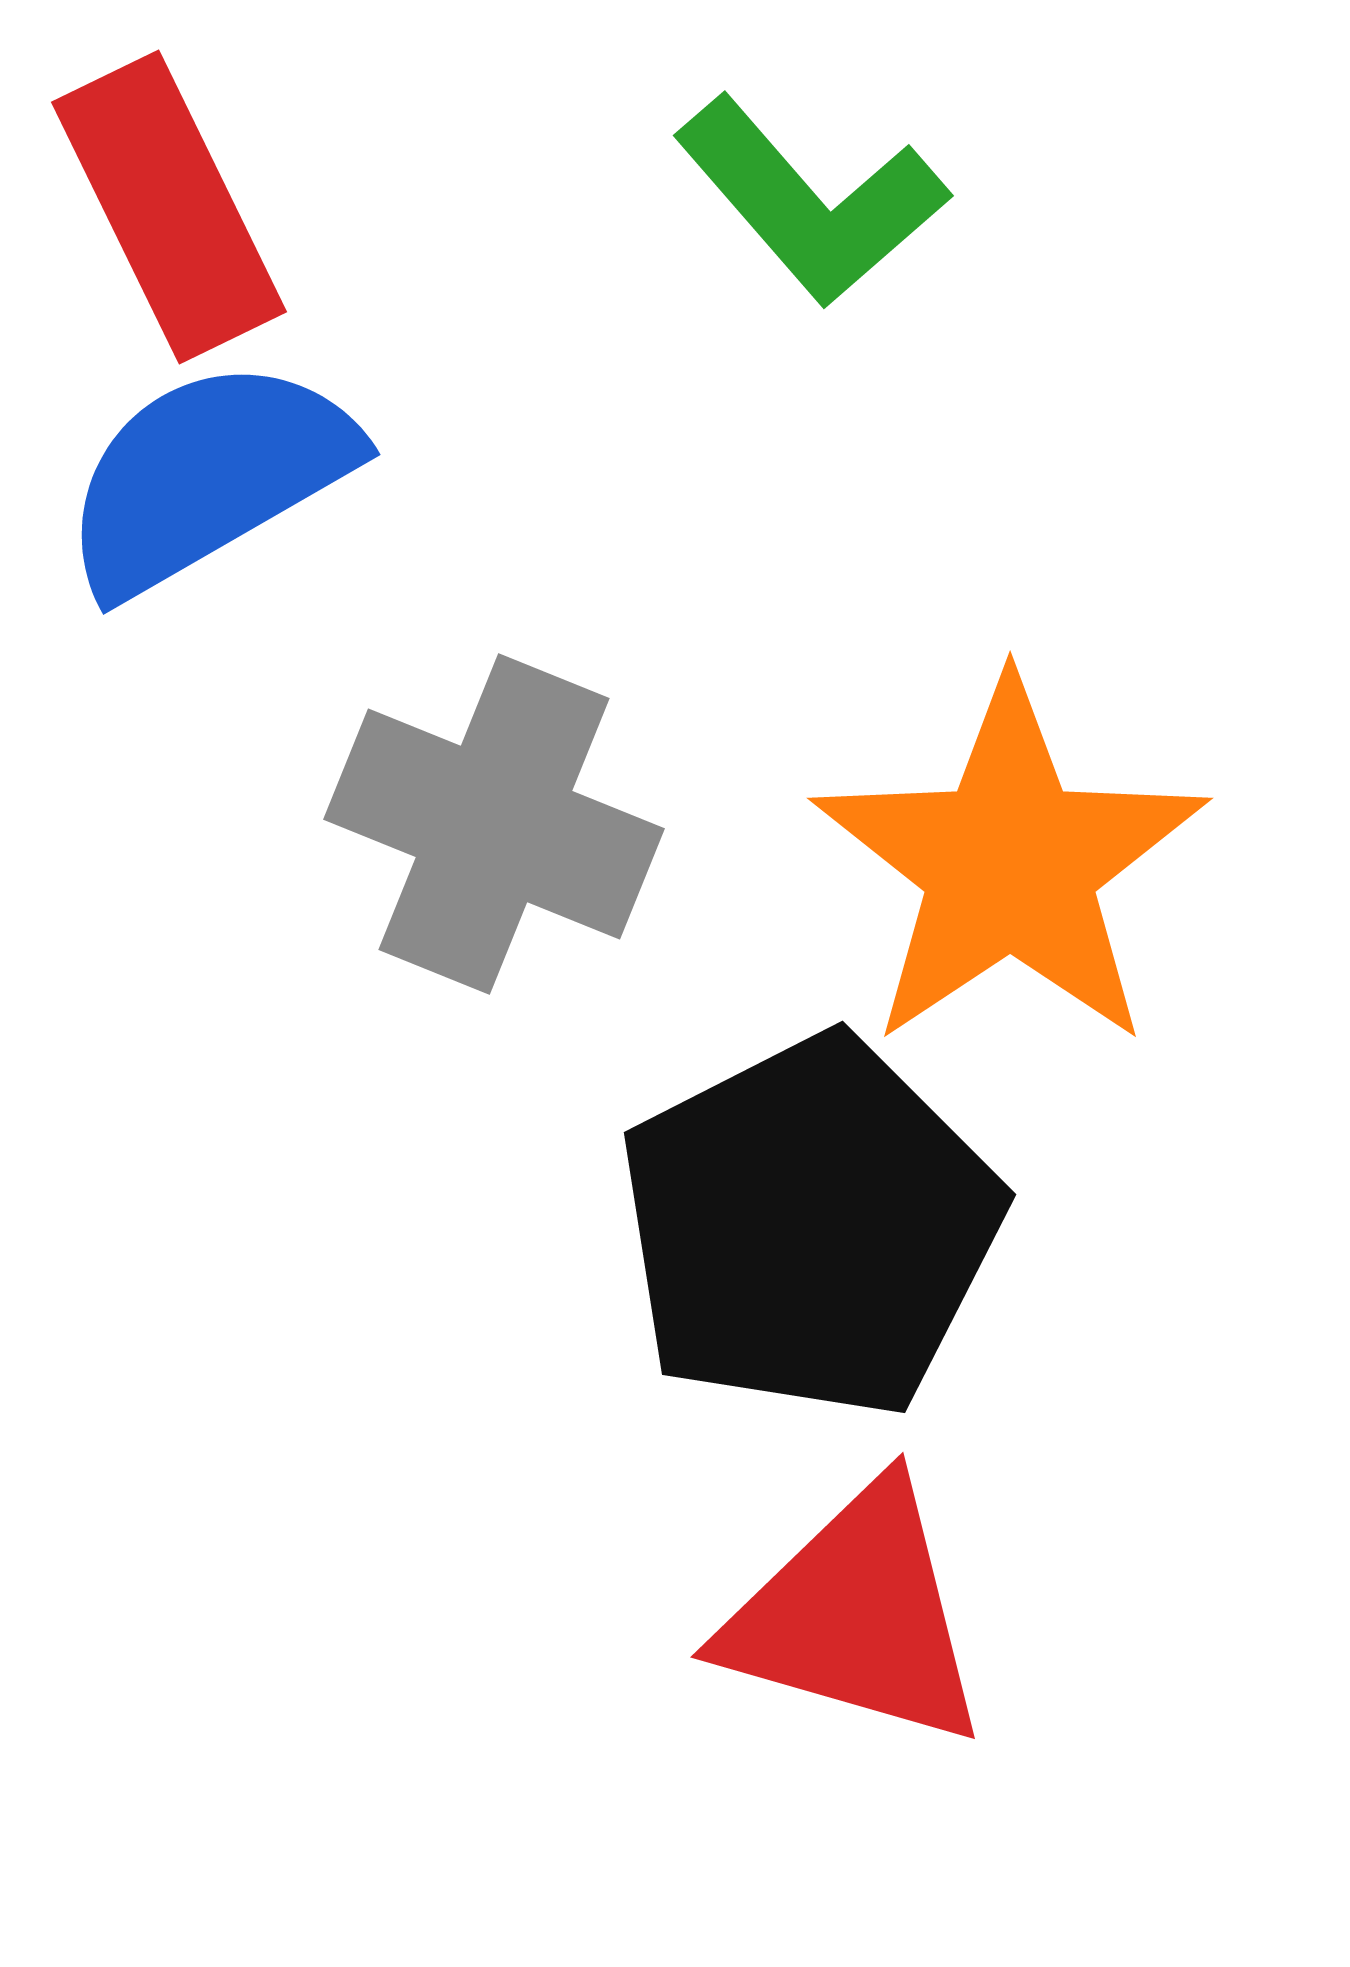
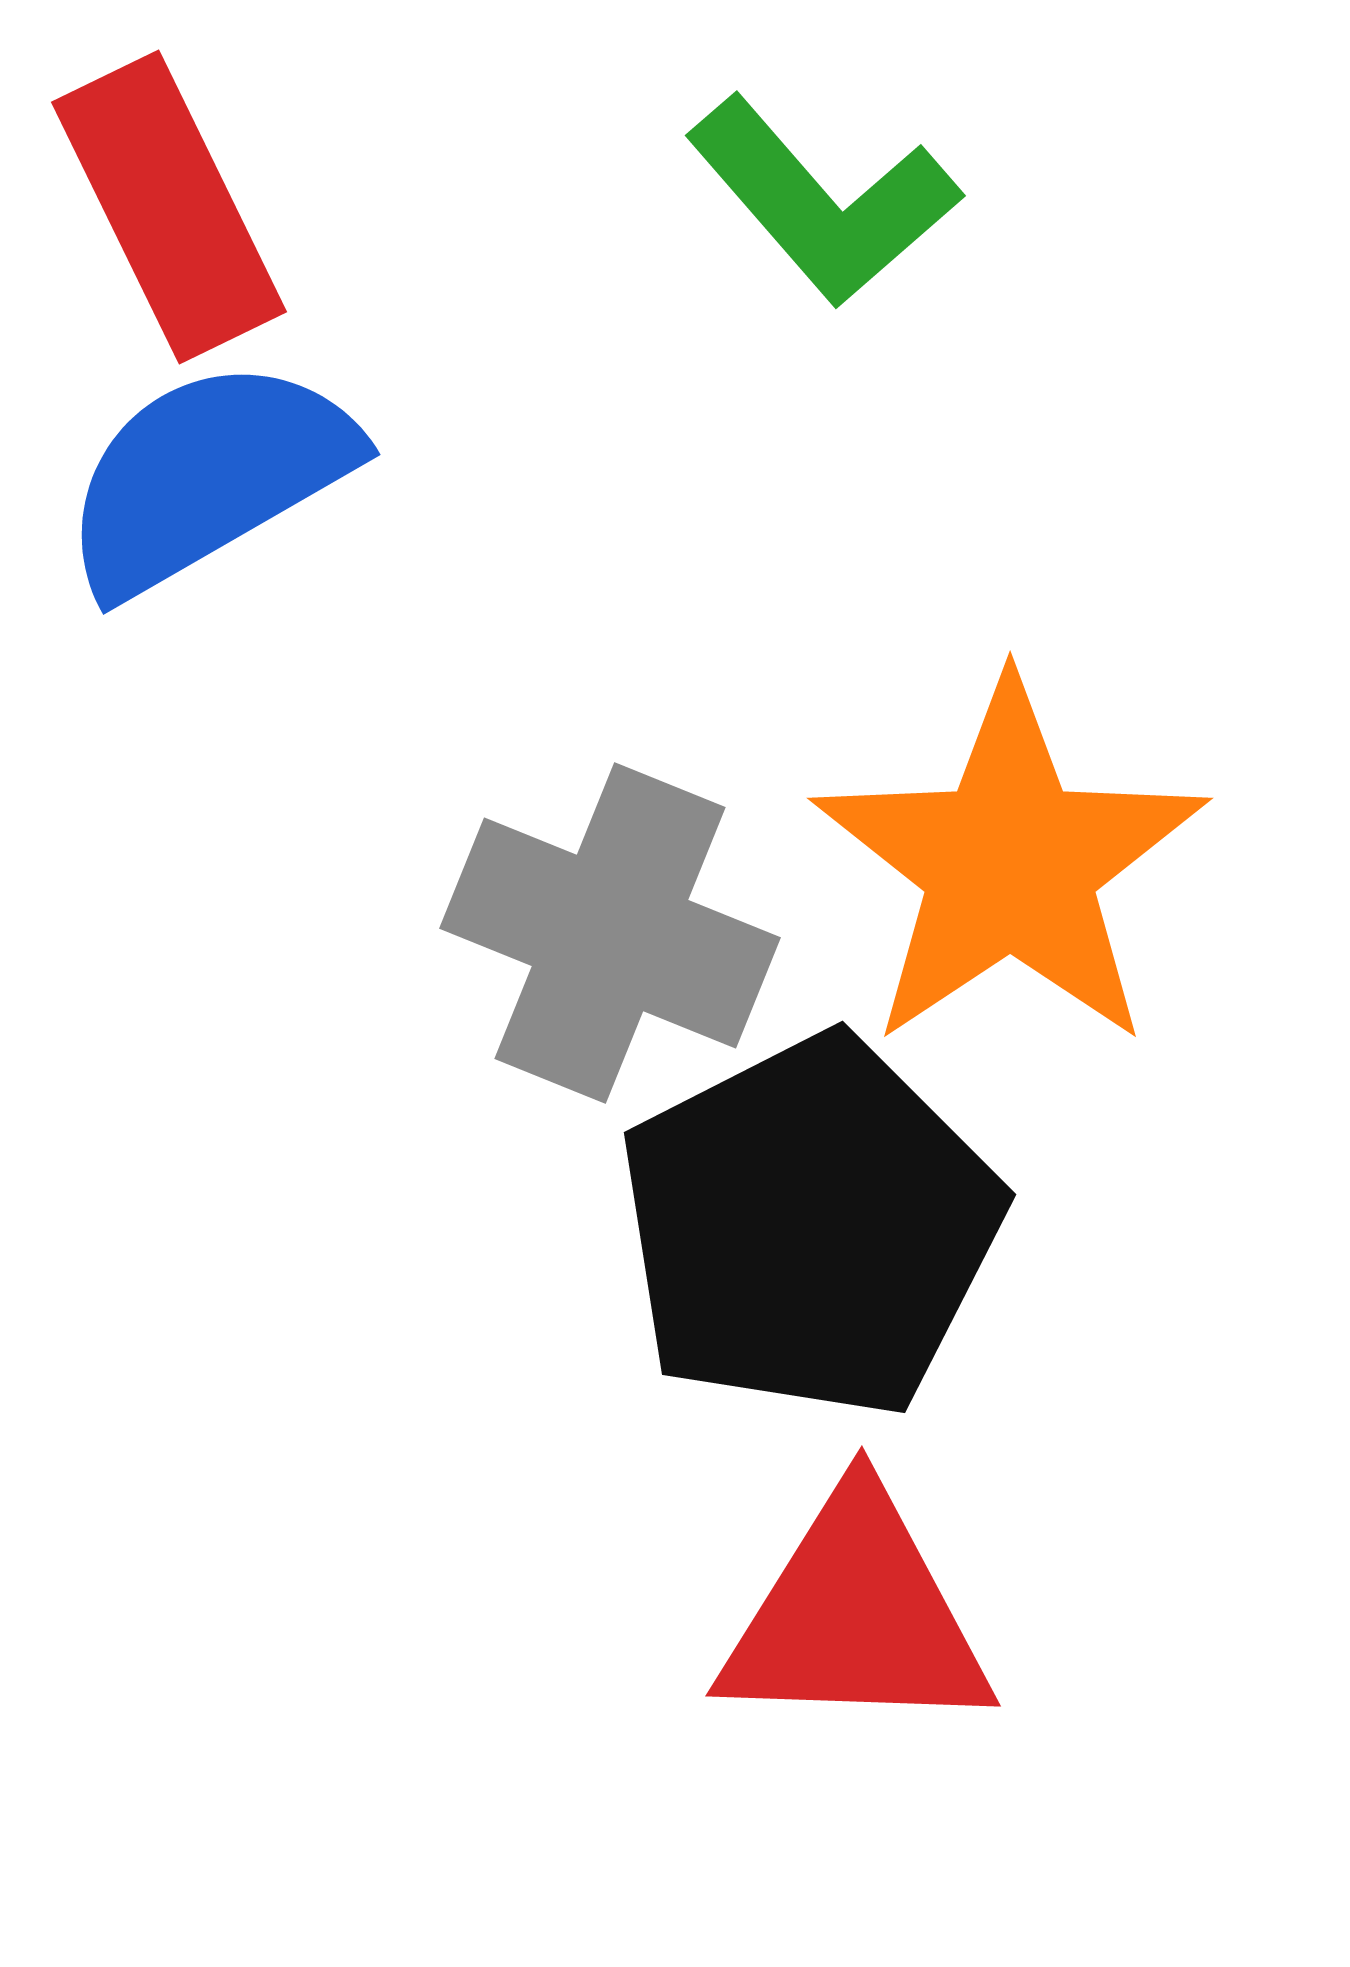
green L-shape: moved 12 px right
gray cross: moved 116 px right, 109 px down
red triangle: rotated 14 degrees counterclockwise
